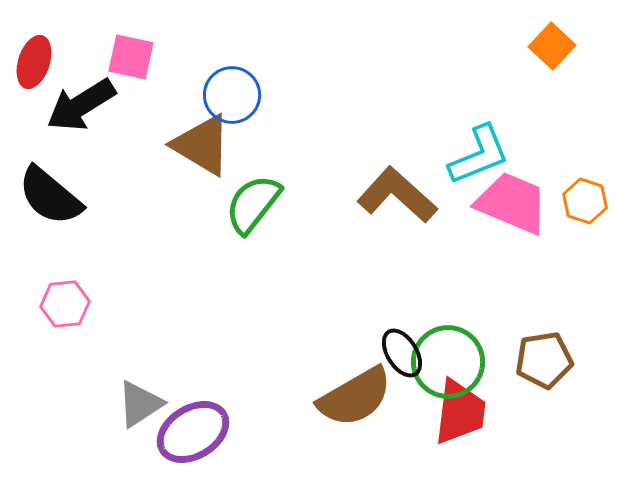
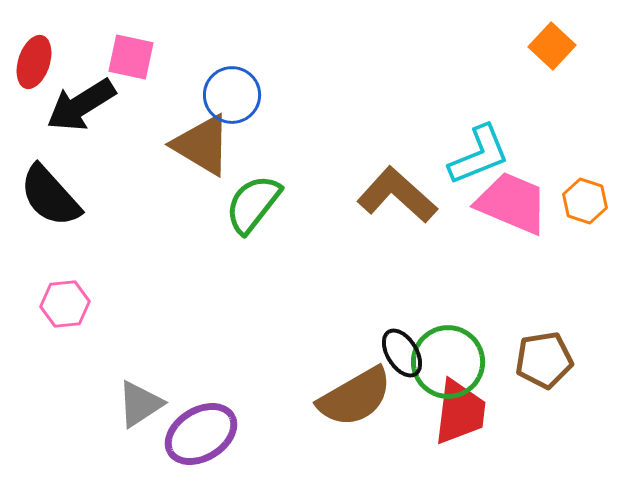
black semicircle: rotated 8 degrees clockwise
purple ellipse: moved 8 px right, 2 px down
